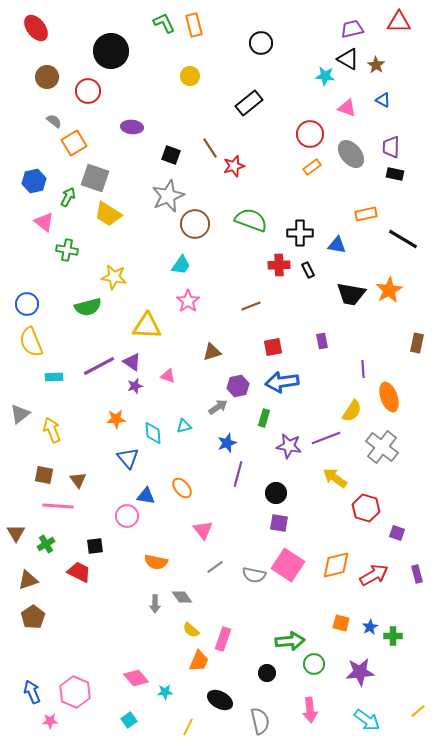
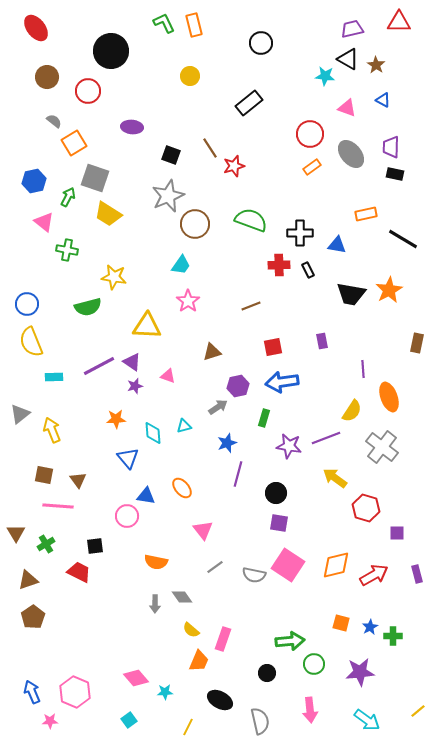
purple square at (397, 533): rotated 21 degrees counterclockwise
